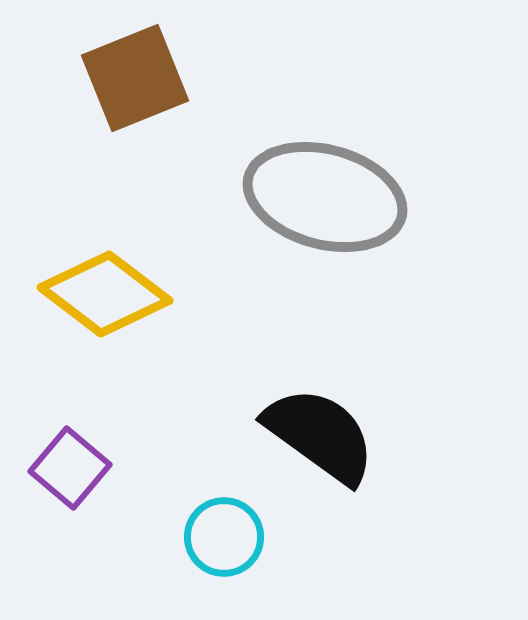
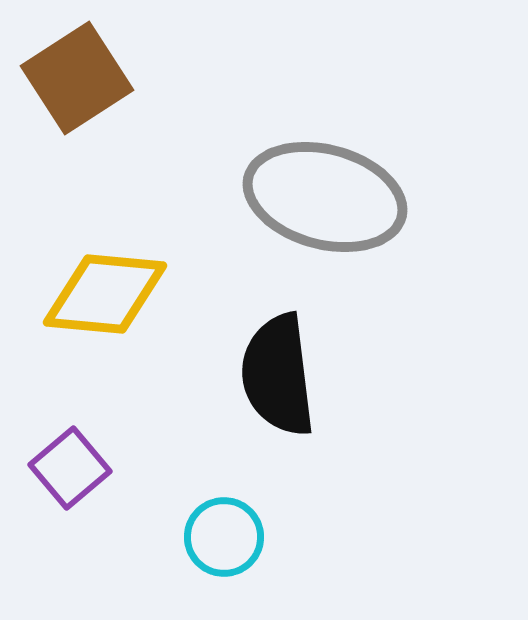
brown square: moved 58 px left; rotated 11 degrees counterclockwise
yellow diamond: rotated 32 degrees counterclockwise
black semicircle: moved 42 px left, 60 px up; rotated 133 degrees counterclockwise
purple square: rotated 10 degrees clockwise
